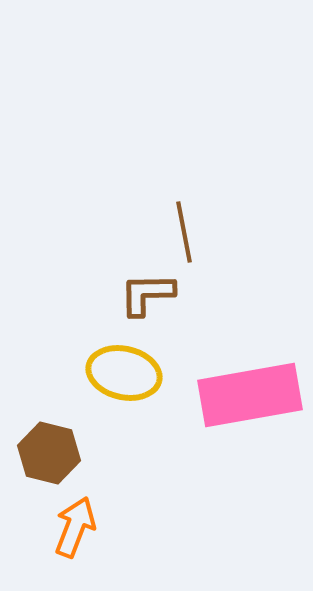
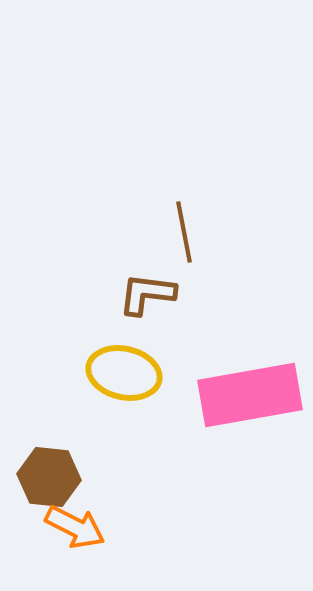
brown L-shape: rotated 8 degrees clockwise
brown hexagon: moved 24 px down; rotated 8 degrees counterclockwise
orange arrow: rotated 96 degrees clockwise
